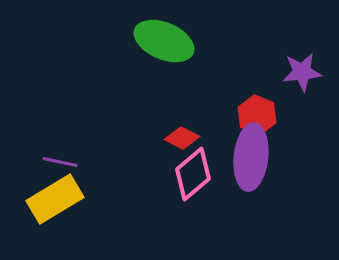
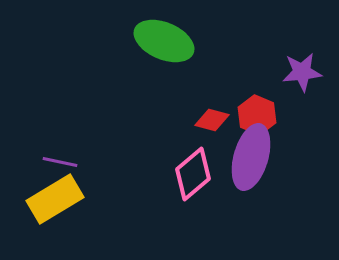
red diamond: moved 30 px right, 18 px up; rotated 12 degrees counterclockwise
purple ellipse: rotated 10 degrees clockwise
